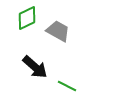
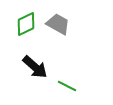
green diamond: moved 1 px left, 6 px down
gray trapezoid: moved 7 px up
